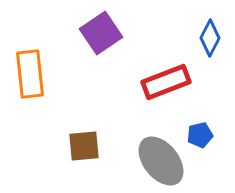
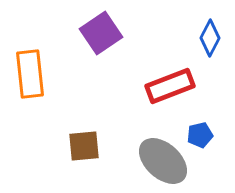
red rectangle: moved 4 px right, 4 px down
gray ellipse: moved 2 px right; rotated 9 degrees counterclockwise
